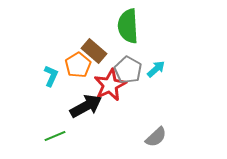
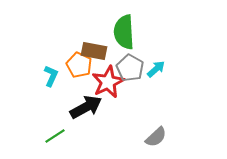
green semicircle: moved 4 px left, 6 px down
brown rectangle: rotated 30 degrees counterclockwise
orange pentagon: moved 1 px right; rotated 15 degrees counterclockwise
gray pentagon: moved 2 px right, 2 px up
red star: moved 2 px left, 3 px up
black arrow: moved 1 px down
green line: rotated 10 degrees counterclockwise
